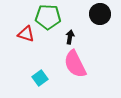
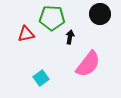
green pentagon: moved 4 px right, 1 px down
red triangle: rotated 30 degrees counterclockwise
pink semicircle: moved 13 px right; rotated 116 degrees counterclockwise
cyan square: moved 1 px right
